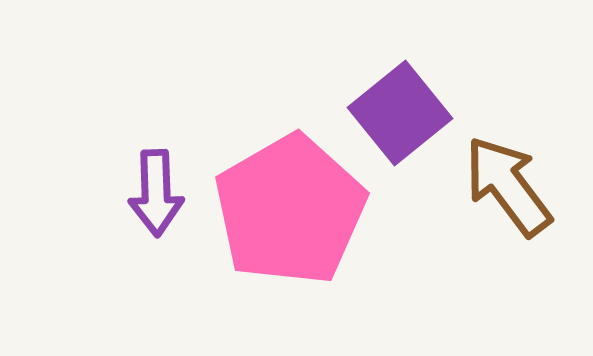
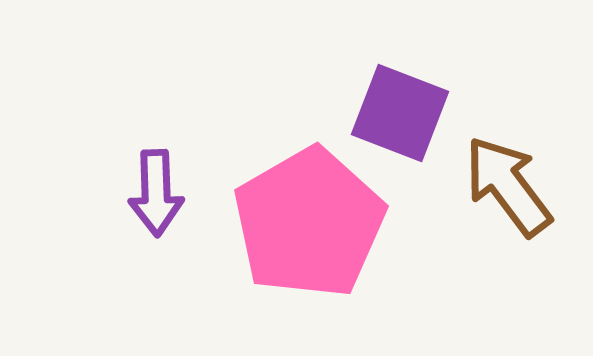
purple square: rotated 30 degrees counterclockwise
pink pentagon: moved 19 px right, 13 px down
